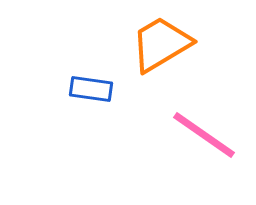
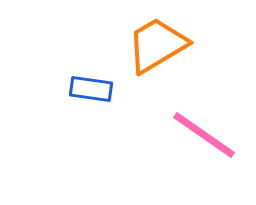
orange trapezoid: moved 4 px left, 1 px down
